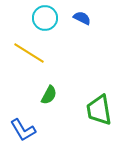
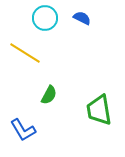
yellow line: moved 4 px left
